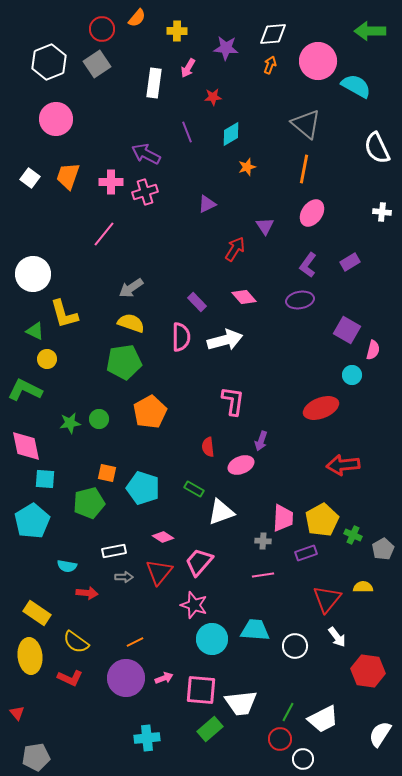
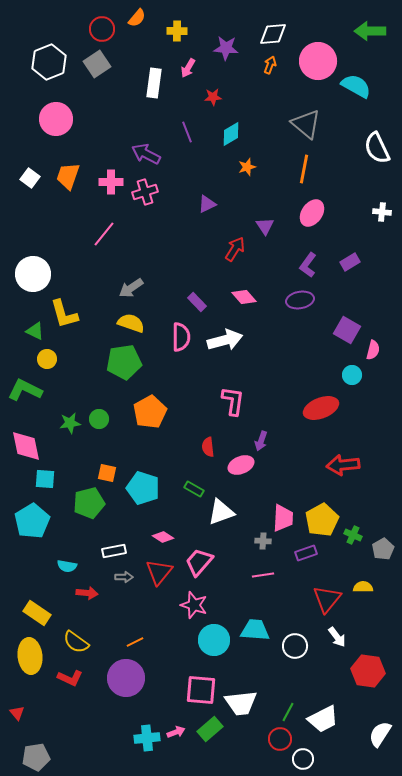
cyan circle at (212, 639): moved 2 px right, 1 px down
pink arrow at (164, 678): moved 12 px right, 54 px down
